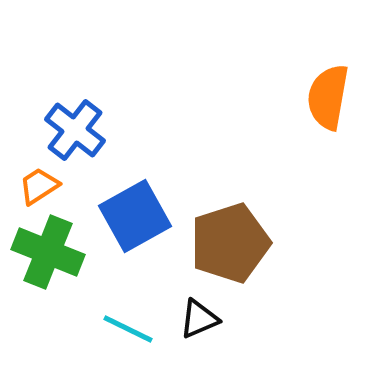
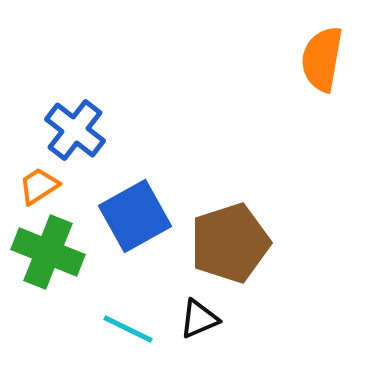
orange semicircle: moved 6 px left, 38 px up
